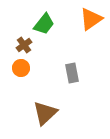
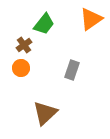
gray rectangle: moved 3 px up; rotated 30 degrees clockwise
